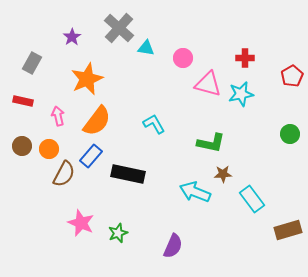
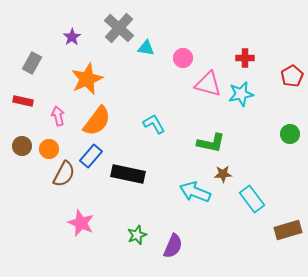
green star: moved 19 px right, 2 px down
